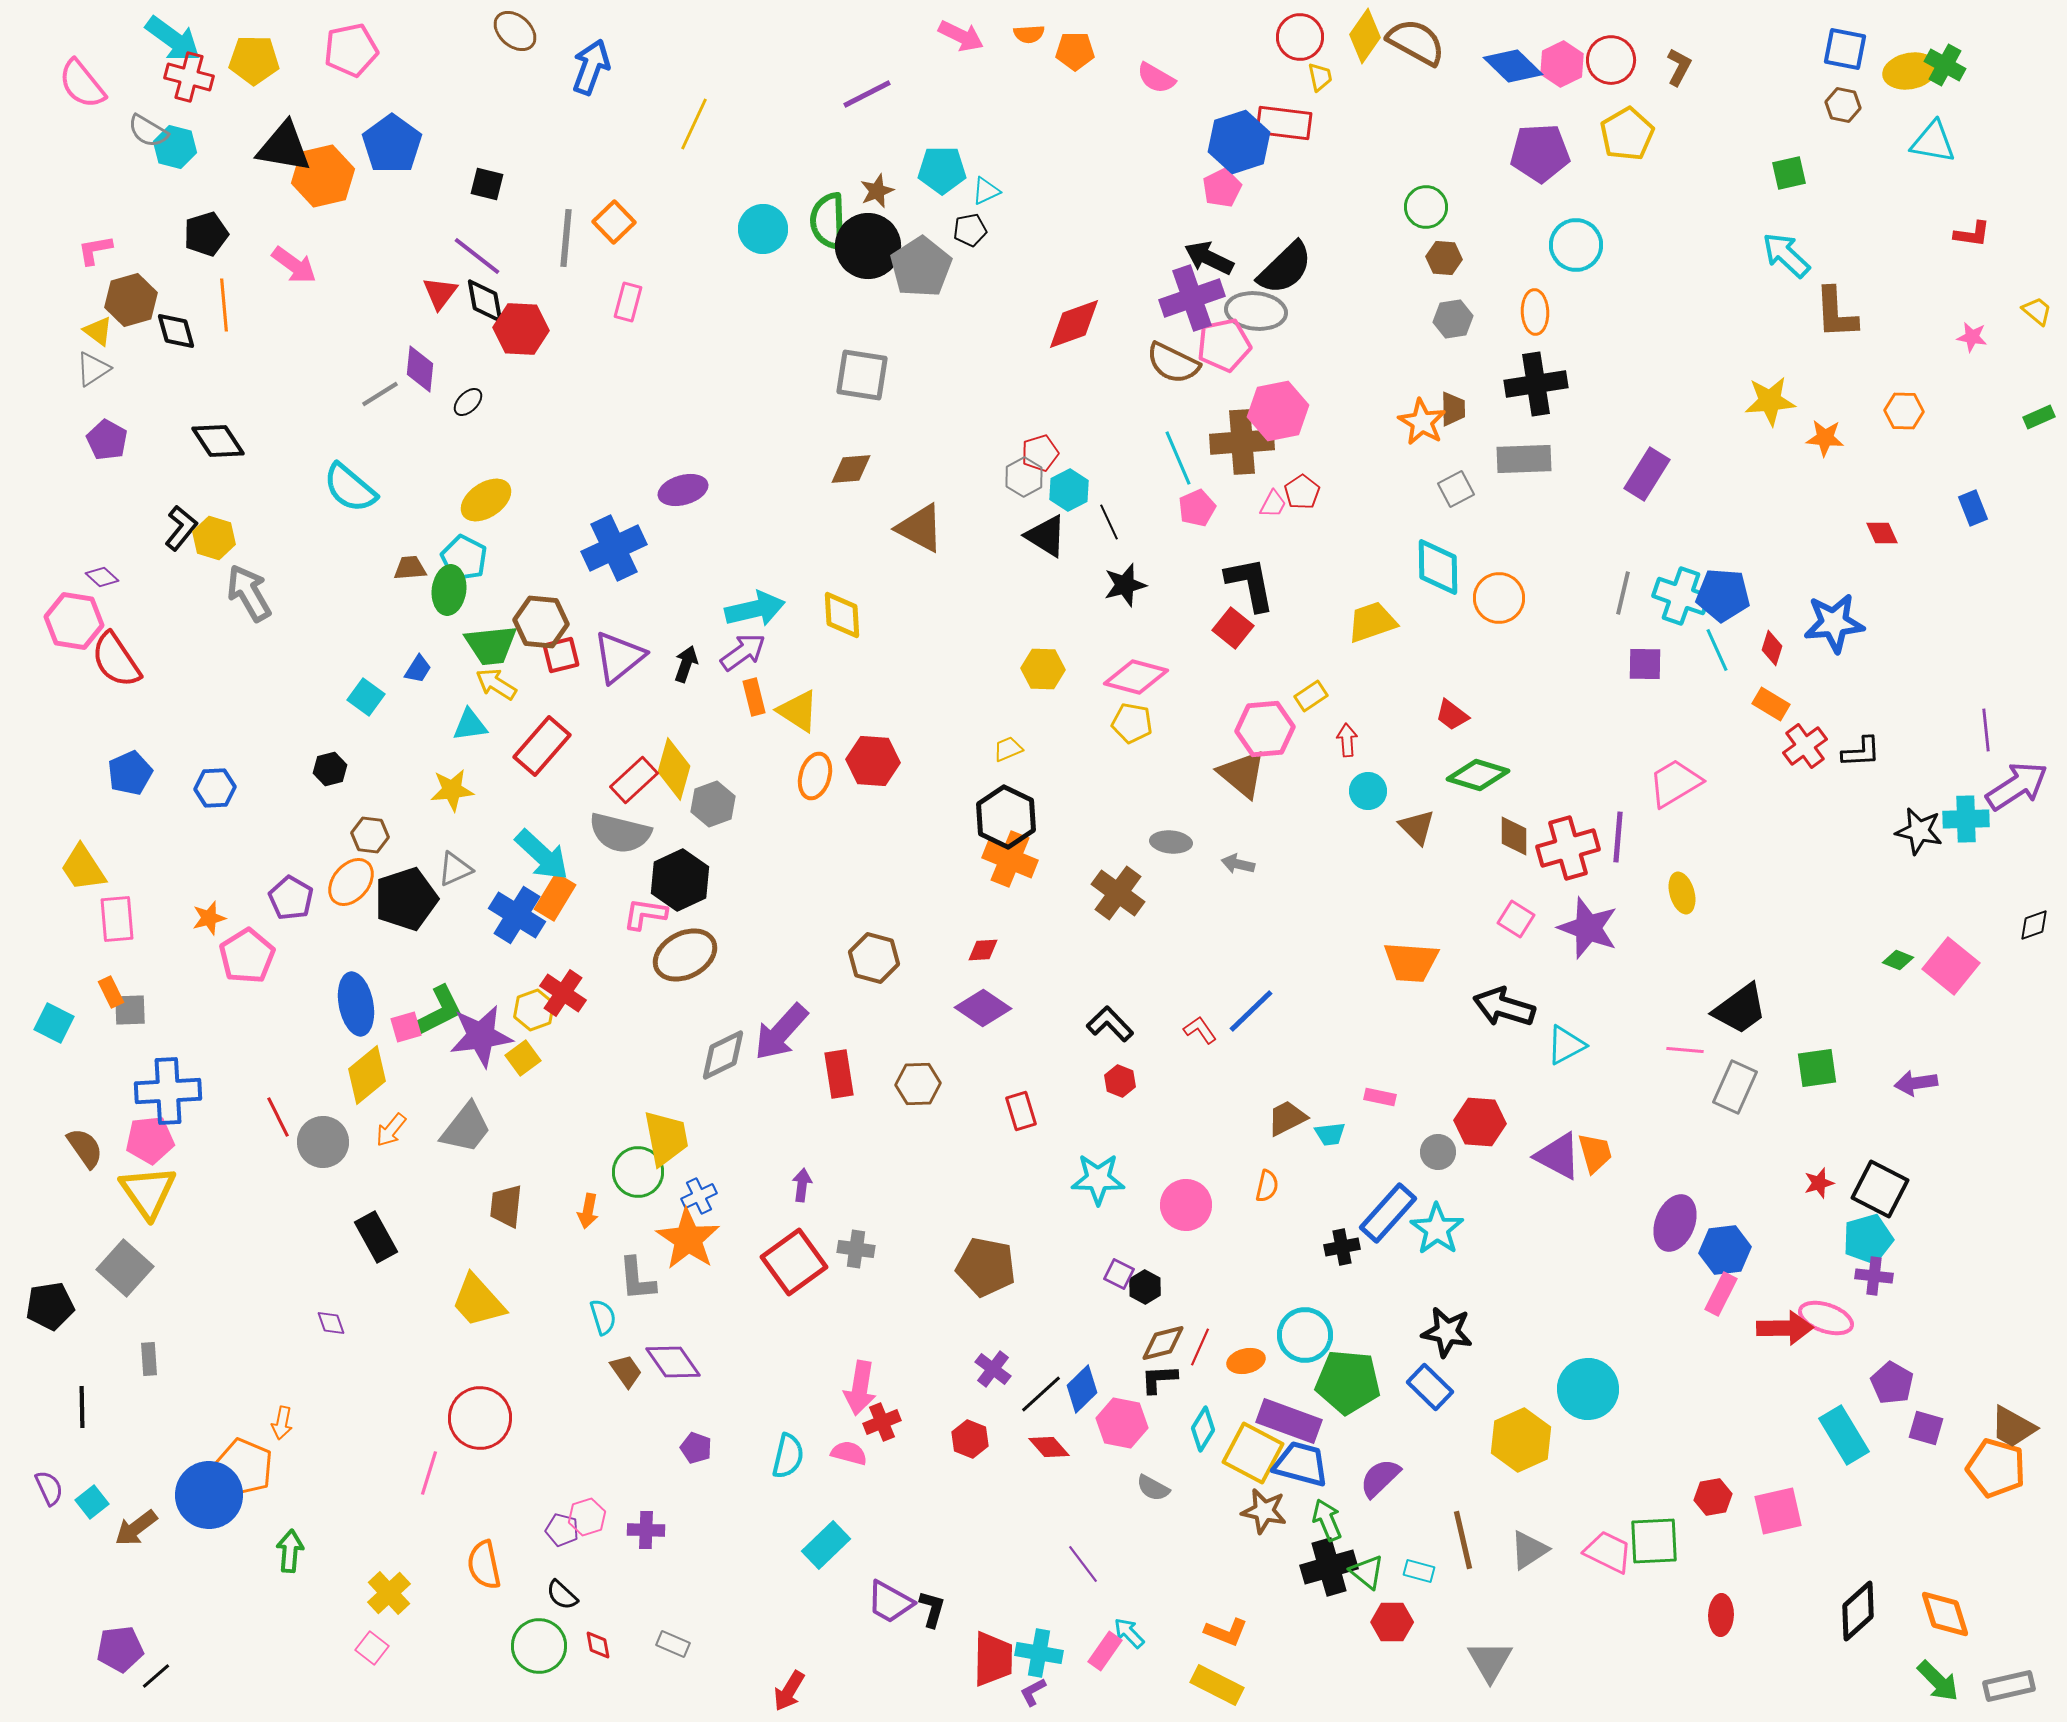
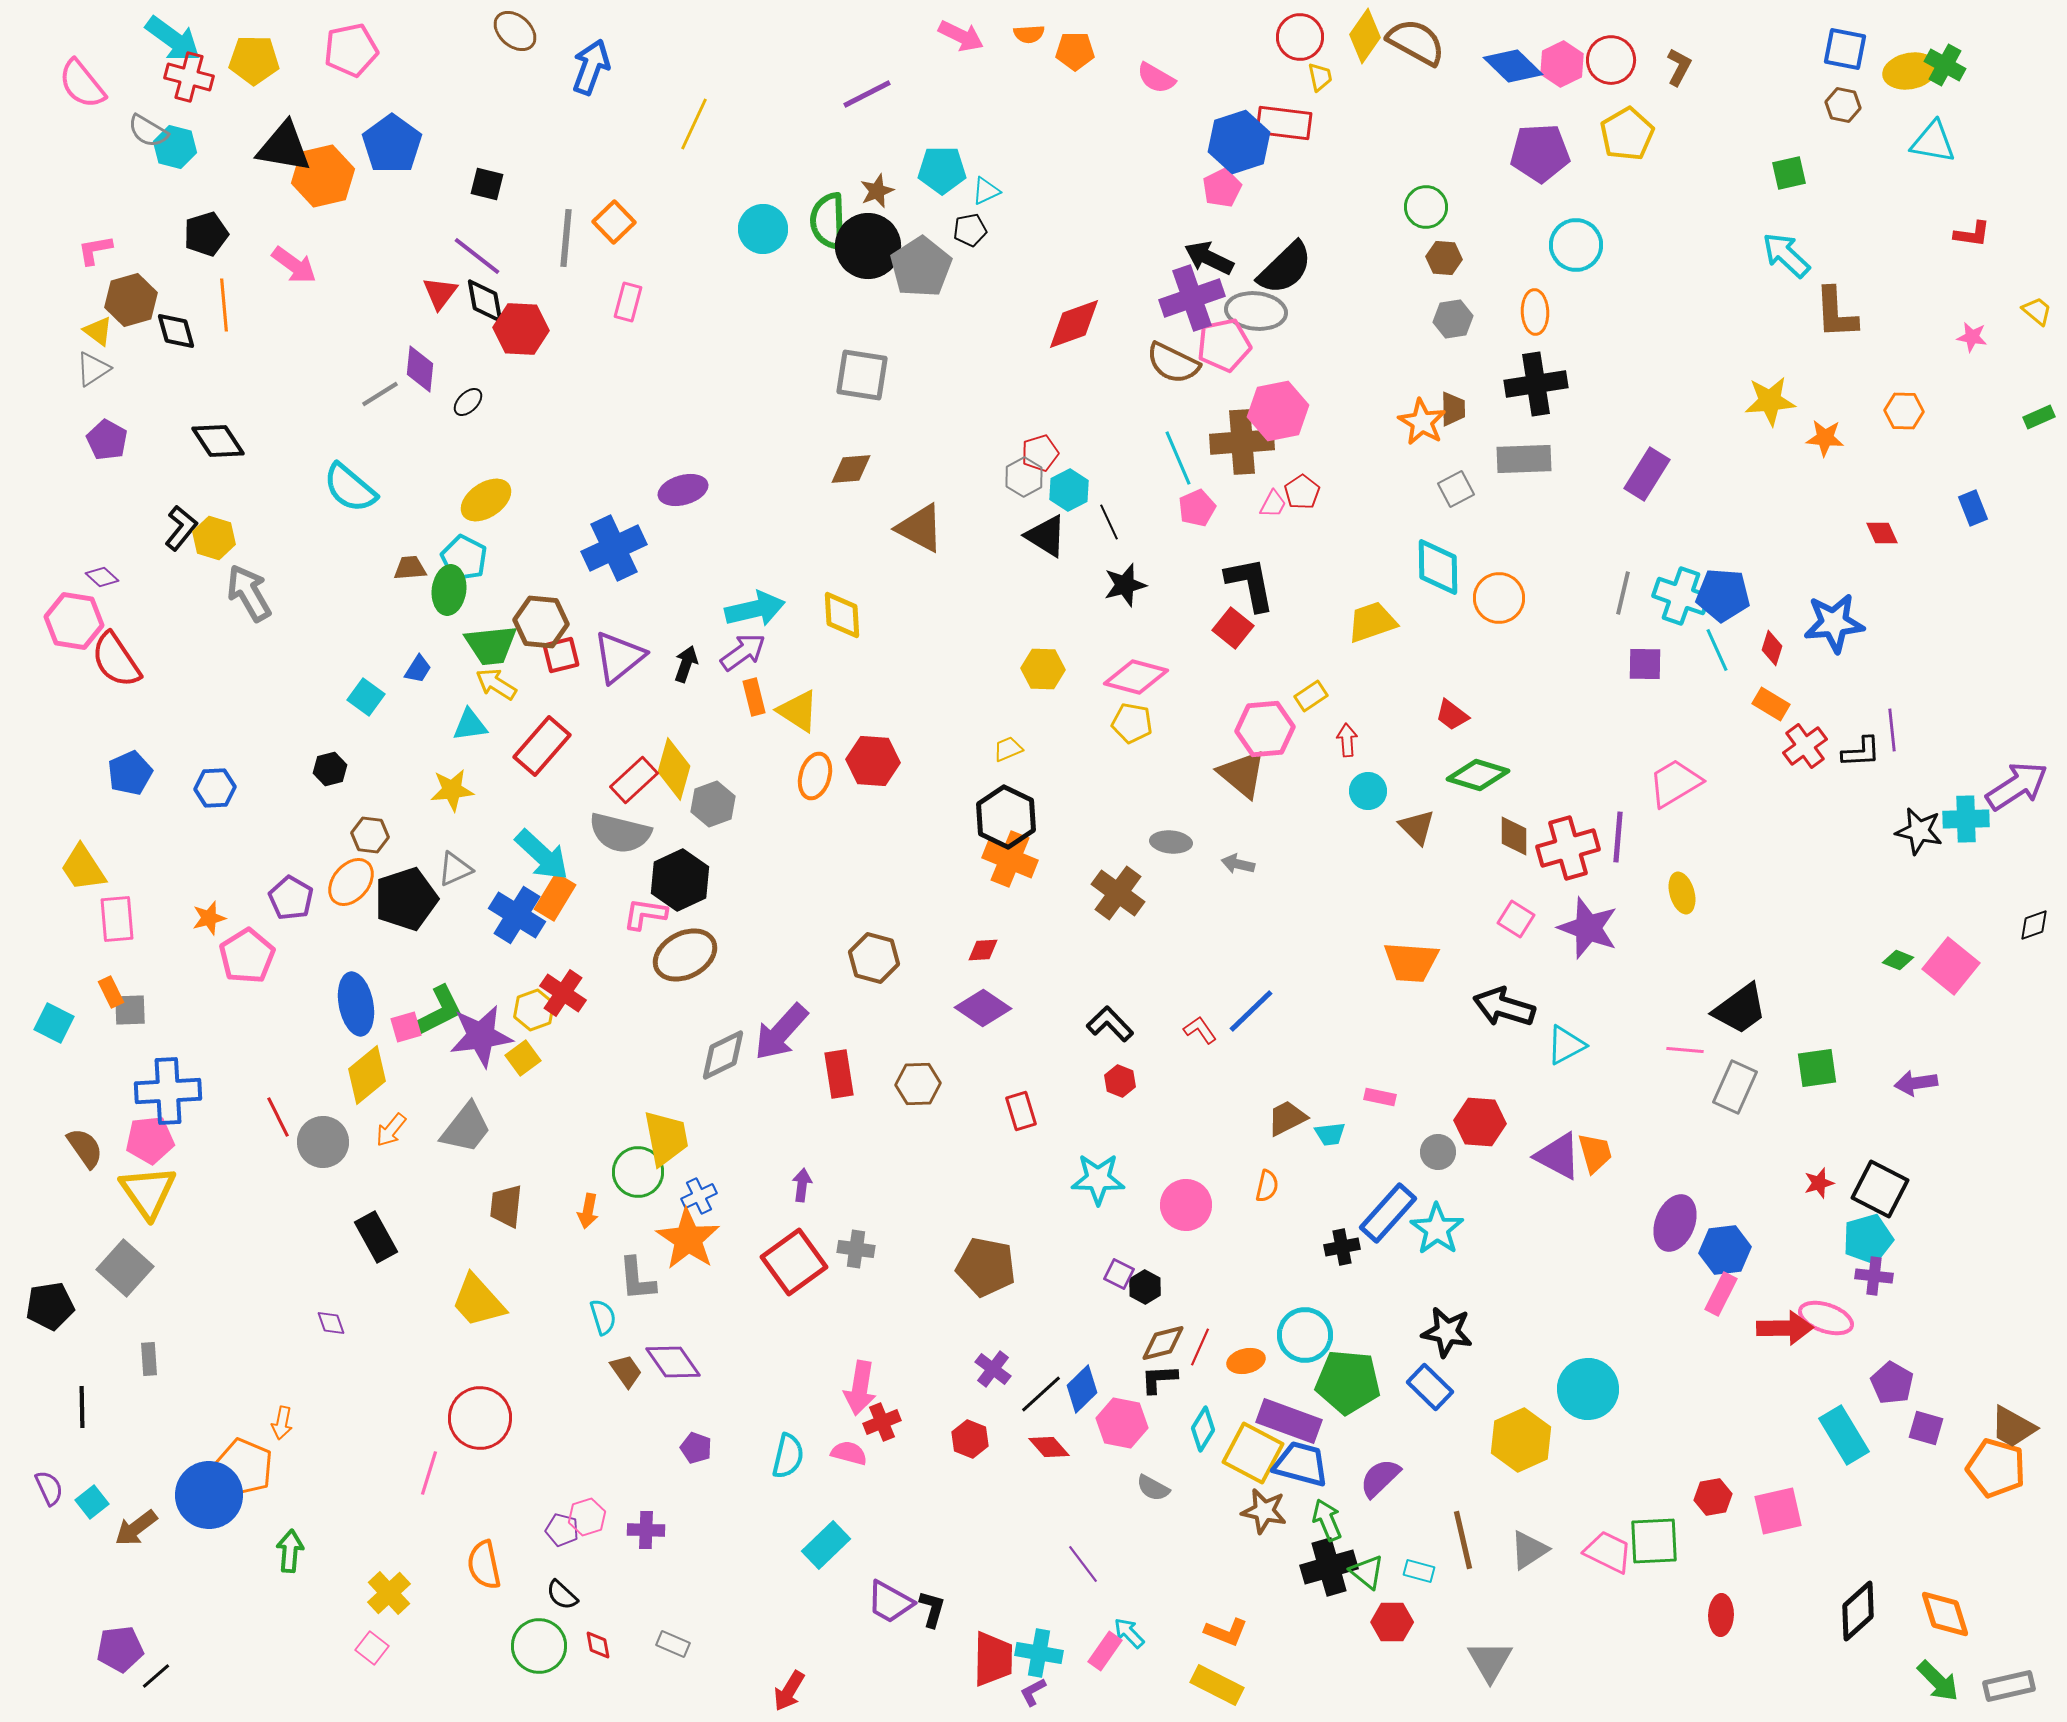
purple line at (1986, 730): moved 94 px left
